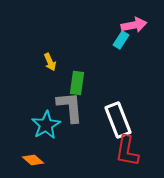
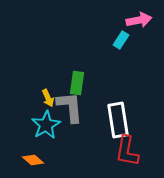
pink arrow: moved 5 px right, 5 px up
yellow arrow: moved 2 px left, 36 px down
white rectangle: rotated 12 degrees clockwise
